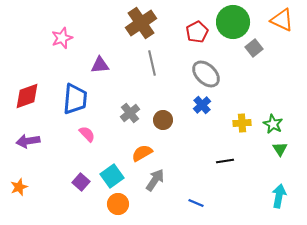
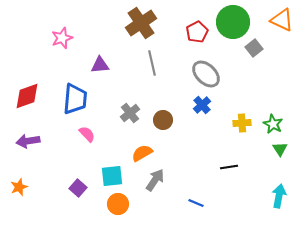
black line: moved 4 px right, 6 px down
cyan square: rotated 30 degrees clockwise
purple square: moved 3 px left, 6 px down
